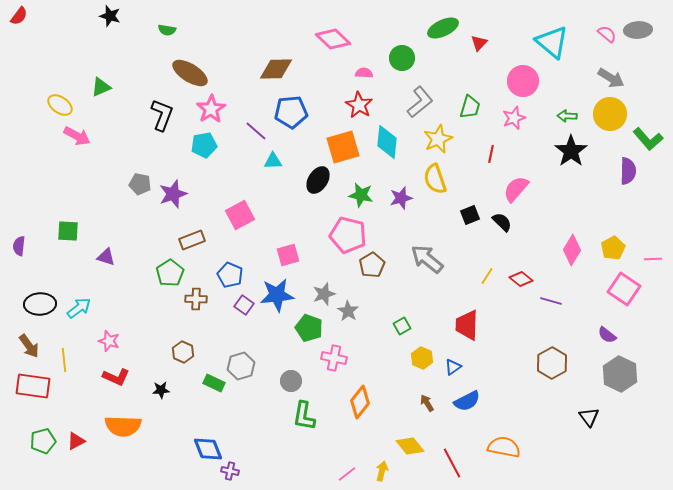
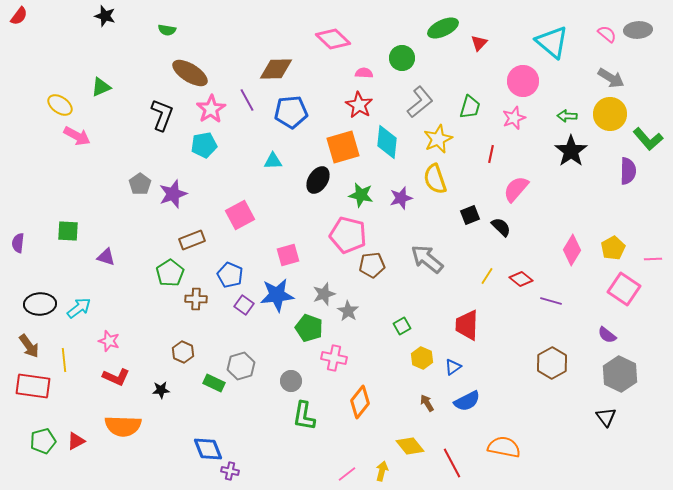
black star at (110, 16): moved 5 px left
purple line at (256, 131): moved 9 px left, 31 px up; rotated 20 degrees clockwise
gray pentagon at (140, 184): rotated 25 degrees clockwise
black semicircle at (502, 222): moved 1 px left, 5 px down
purple semicircle at (19, 246): moved 1 px left, 3 px up
brown pentagon at (372, 265): rotated 25 degrees clockwise
black triangle at (589, 417): moved 17 px right
